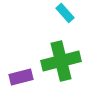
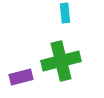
cyan rectangle: rotated 36 degrees clockwise
